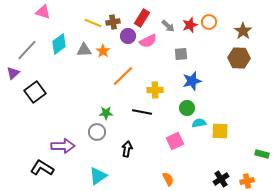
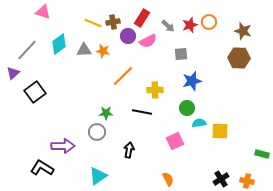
brown star: rotated 18 degrees counterclockwise
orange star: rotated 24 degrees counterclockwise
black arrow: moved 2 px right, 1 px down
orange cross: rotated 24 degrees clockwise
